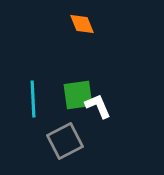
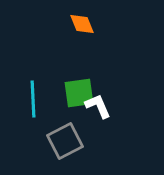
green square: moved 1 px right, 2 px up
